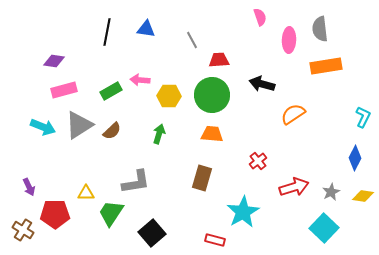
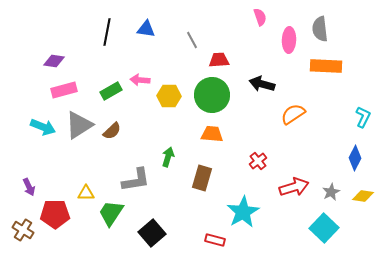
orange rectangle: rotated 12 degrees clockwise
green arrow: moved 9 px right, 23 px down
gray L-shape: moved 2 px up
